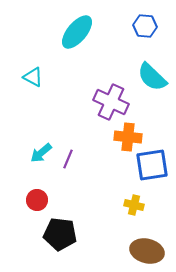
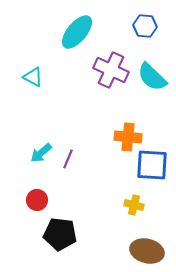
purple cross: moved 32 px up
blue square: rotated 12 degrees clockwise
